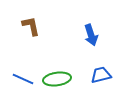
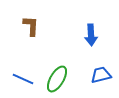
brown L-shape: rotated 15 degrees clockwise
blue arrow: rotated 15 degrees clockwise
green ellipse: rotated 52 degrees counterclockwise
